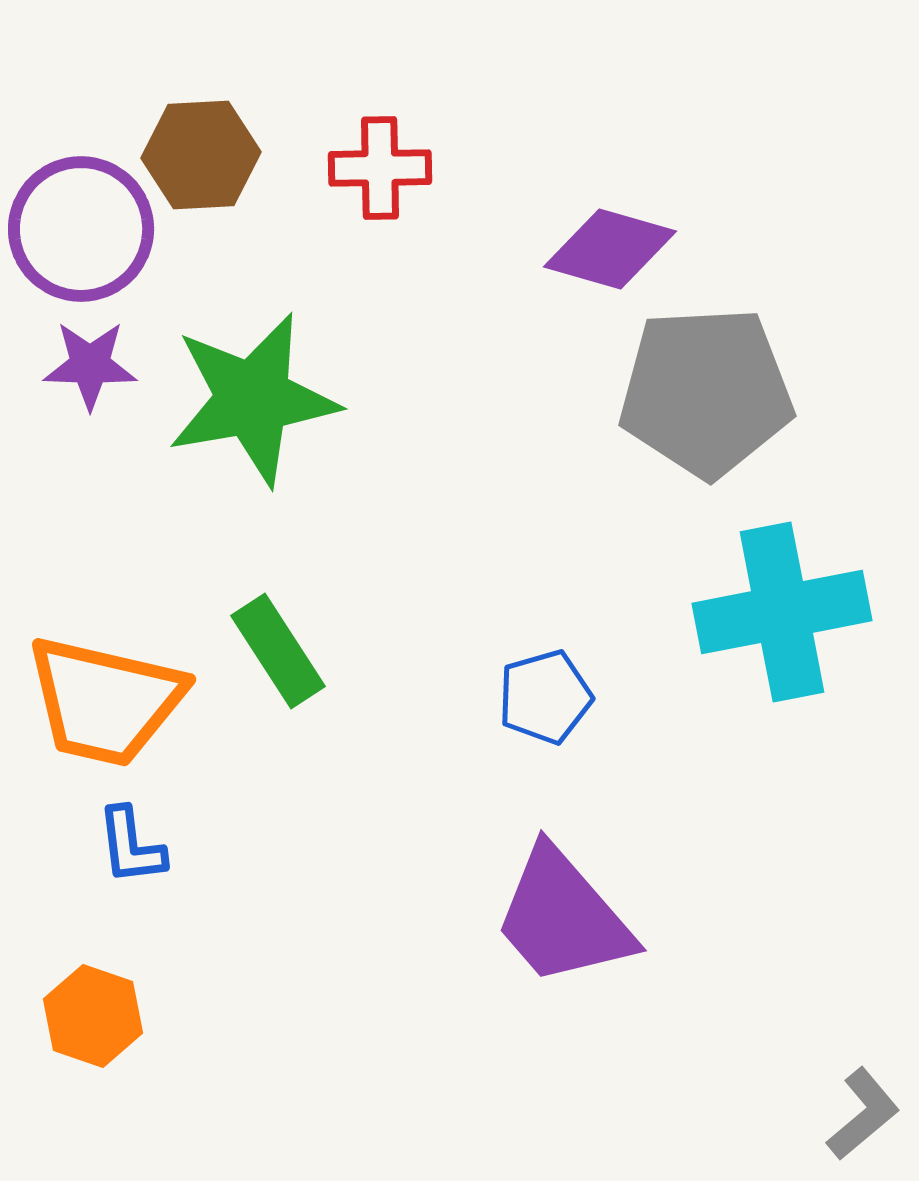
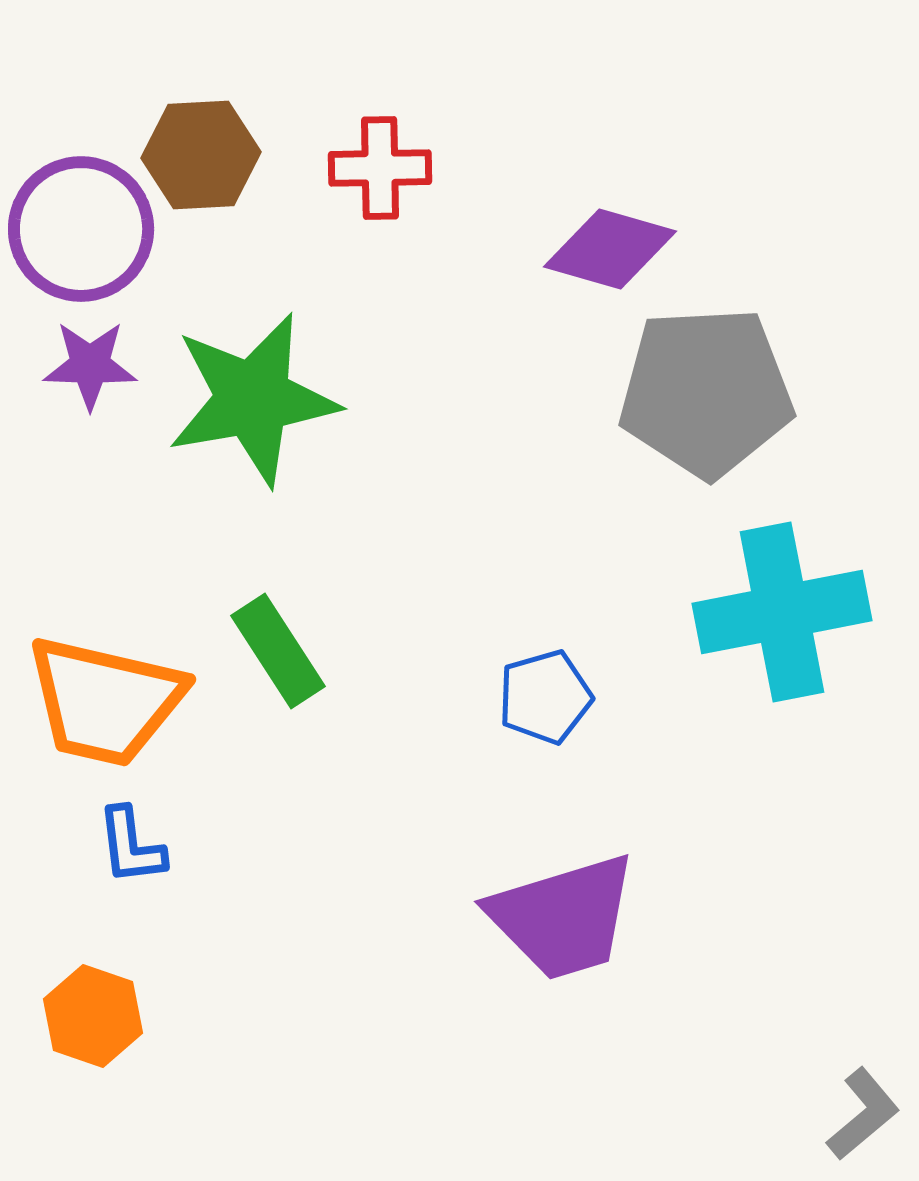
purple trapezoid: rotated 66 degrees counterclockwise
